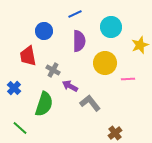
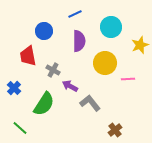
green semicircle: rotated 15 degrees clockwise
brown cross: moved 3 px up
